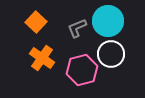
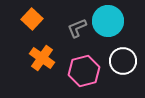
orange square: moved 4 px left, 3 px up
white circle: moved 12 px right, 7 px down
pink hexagon: moved 2 px right, 1 px down
